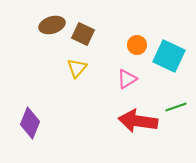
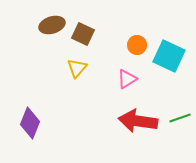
green line: moved 4 px right, 11 px down
